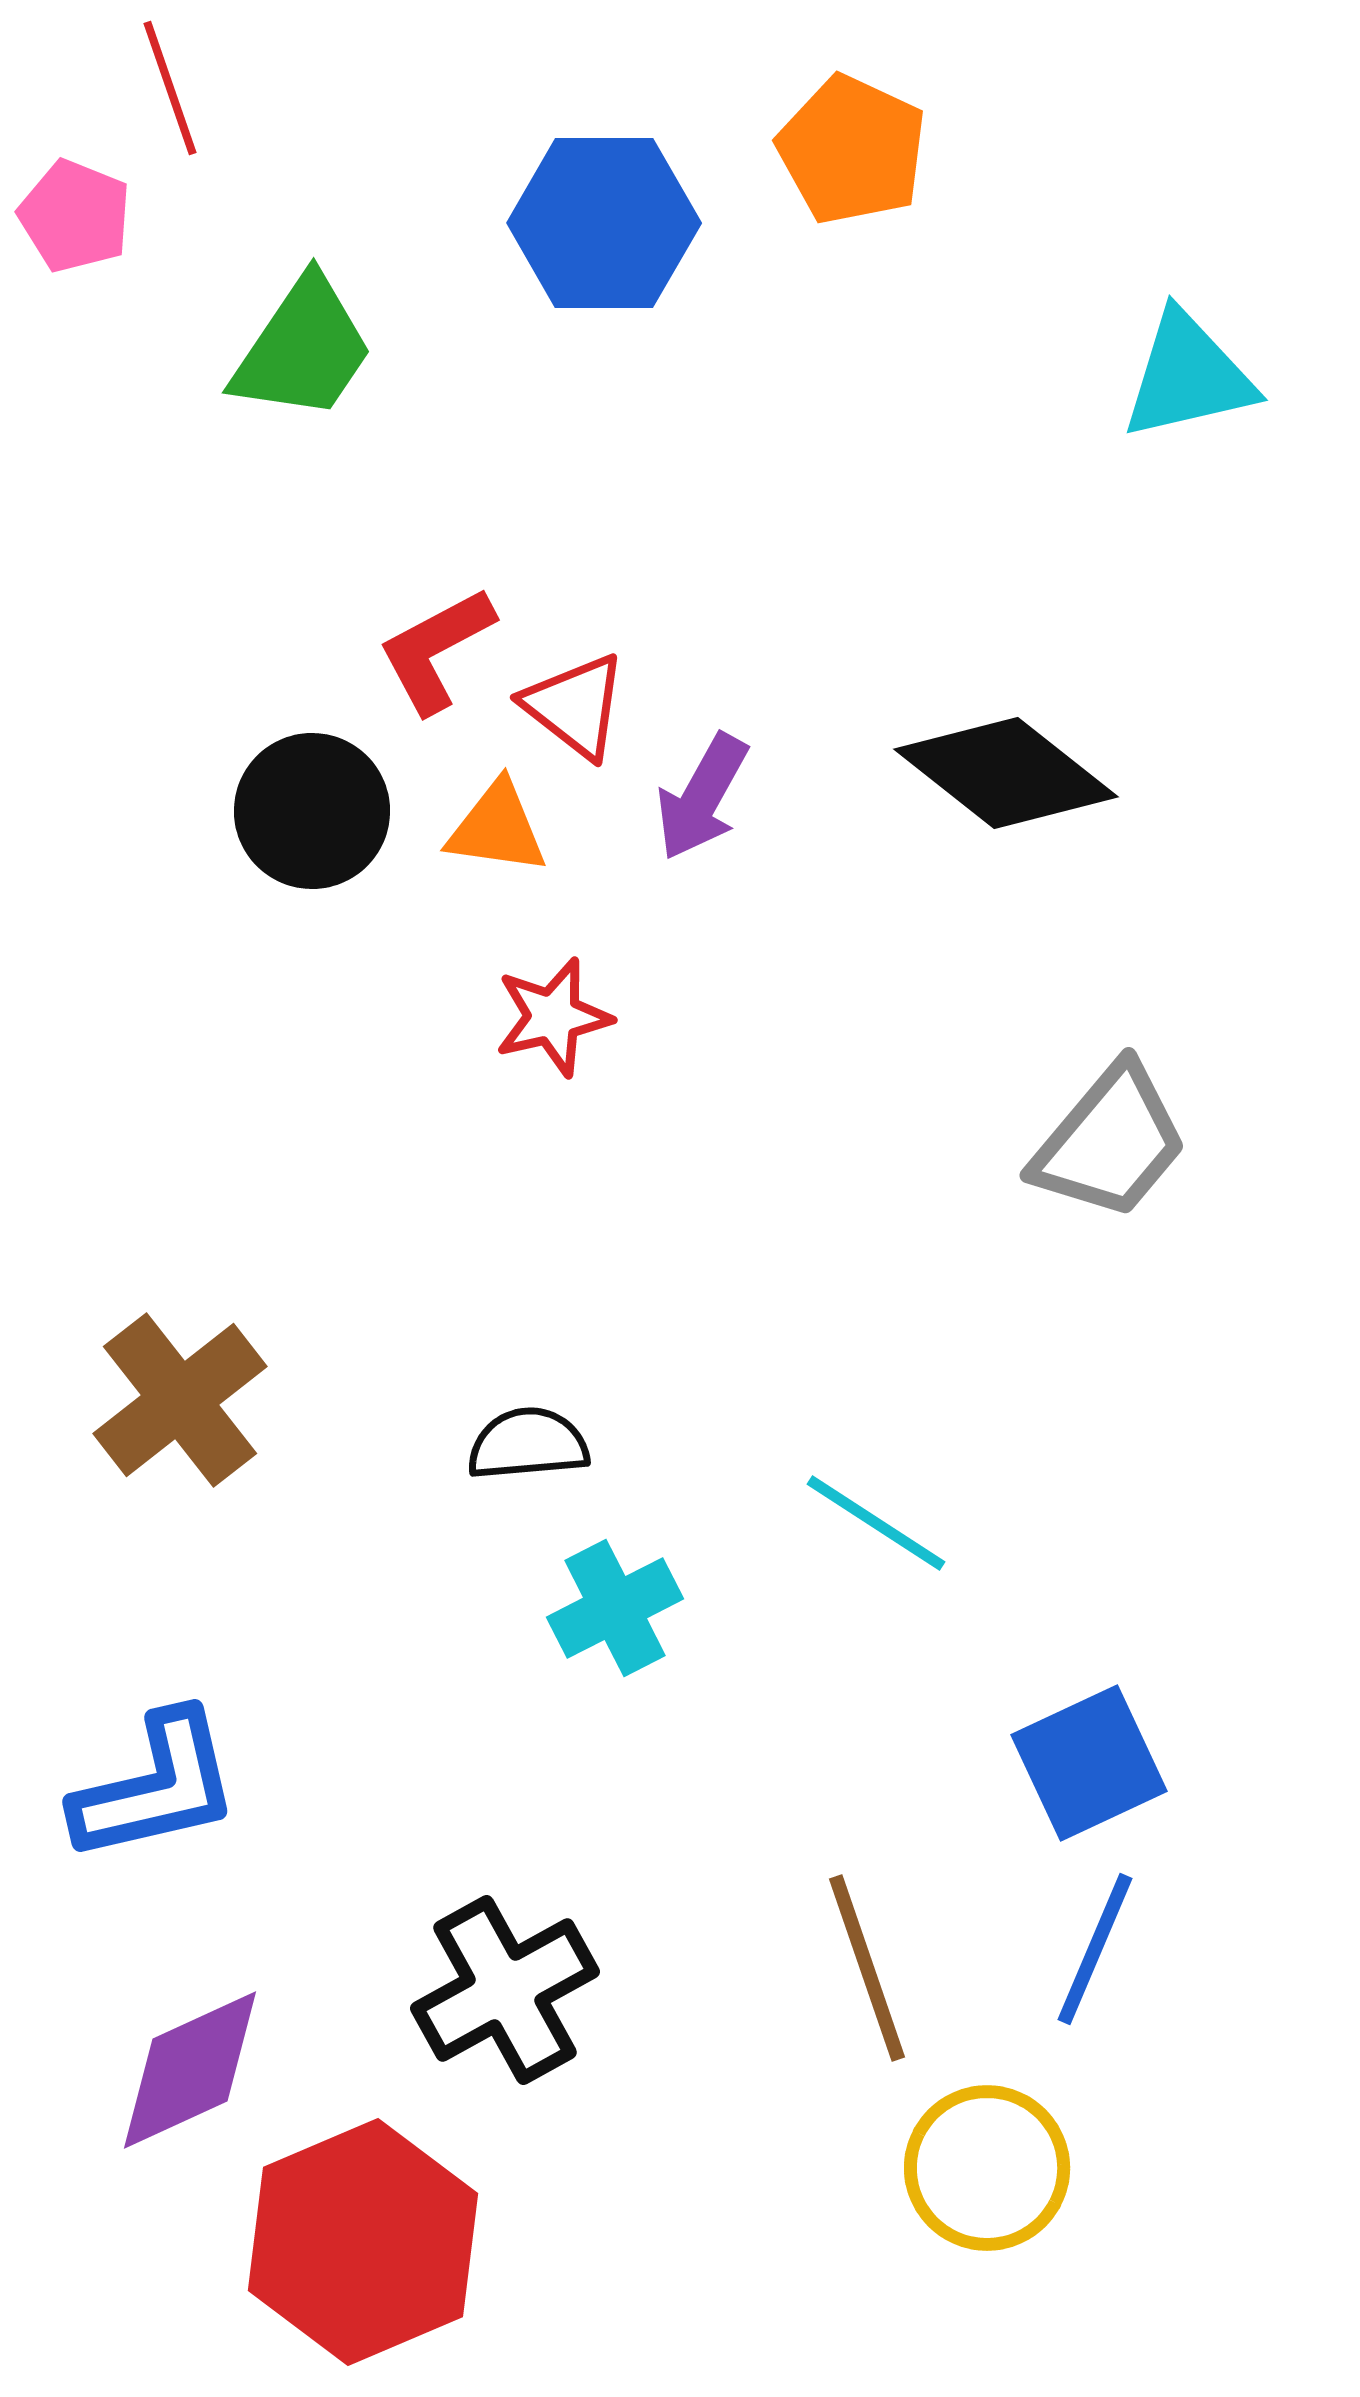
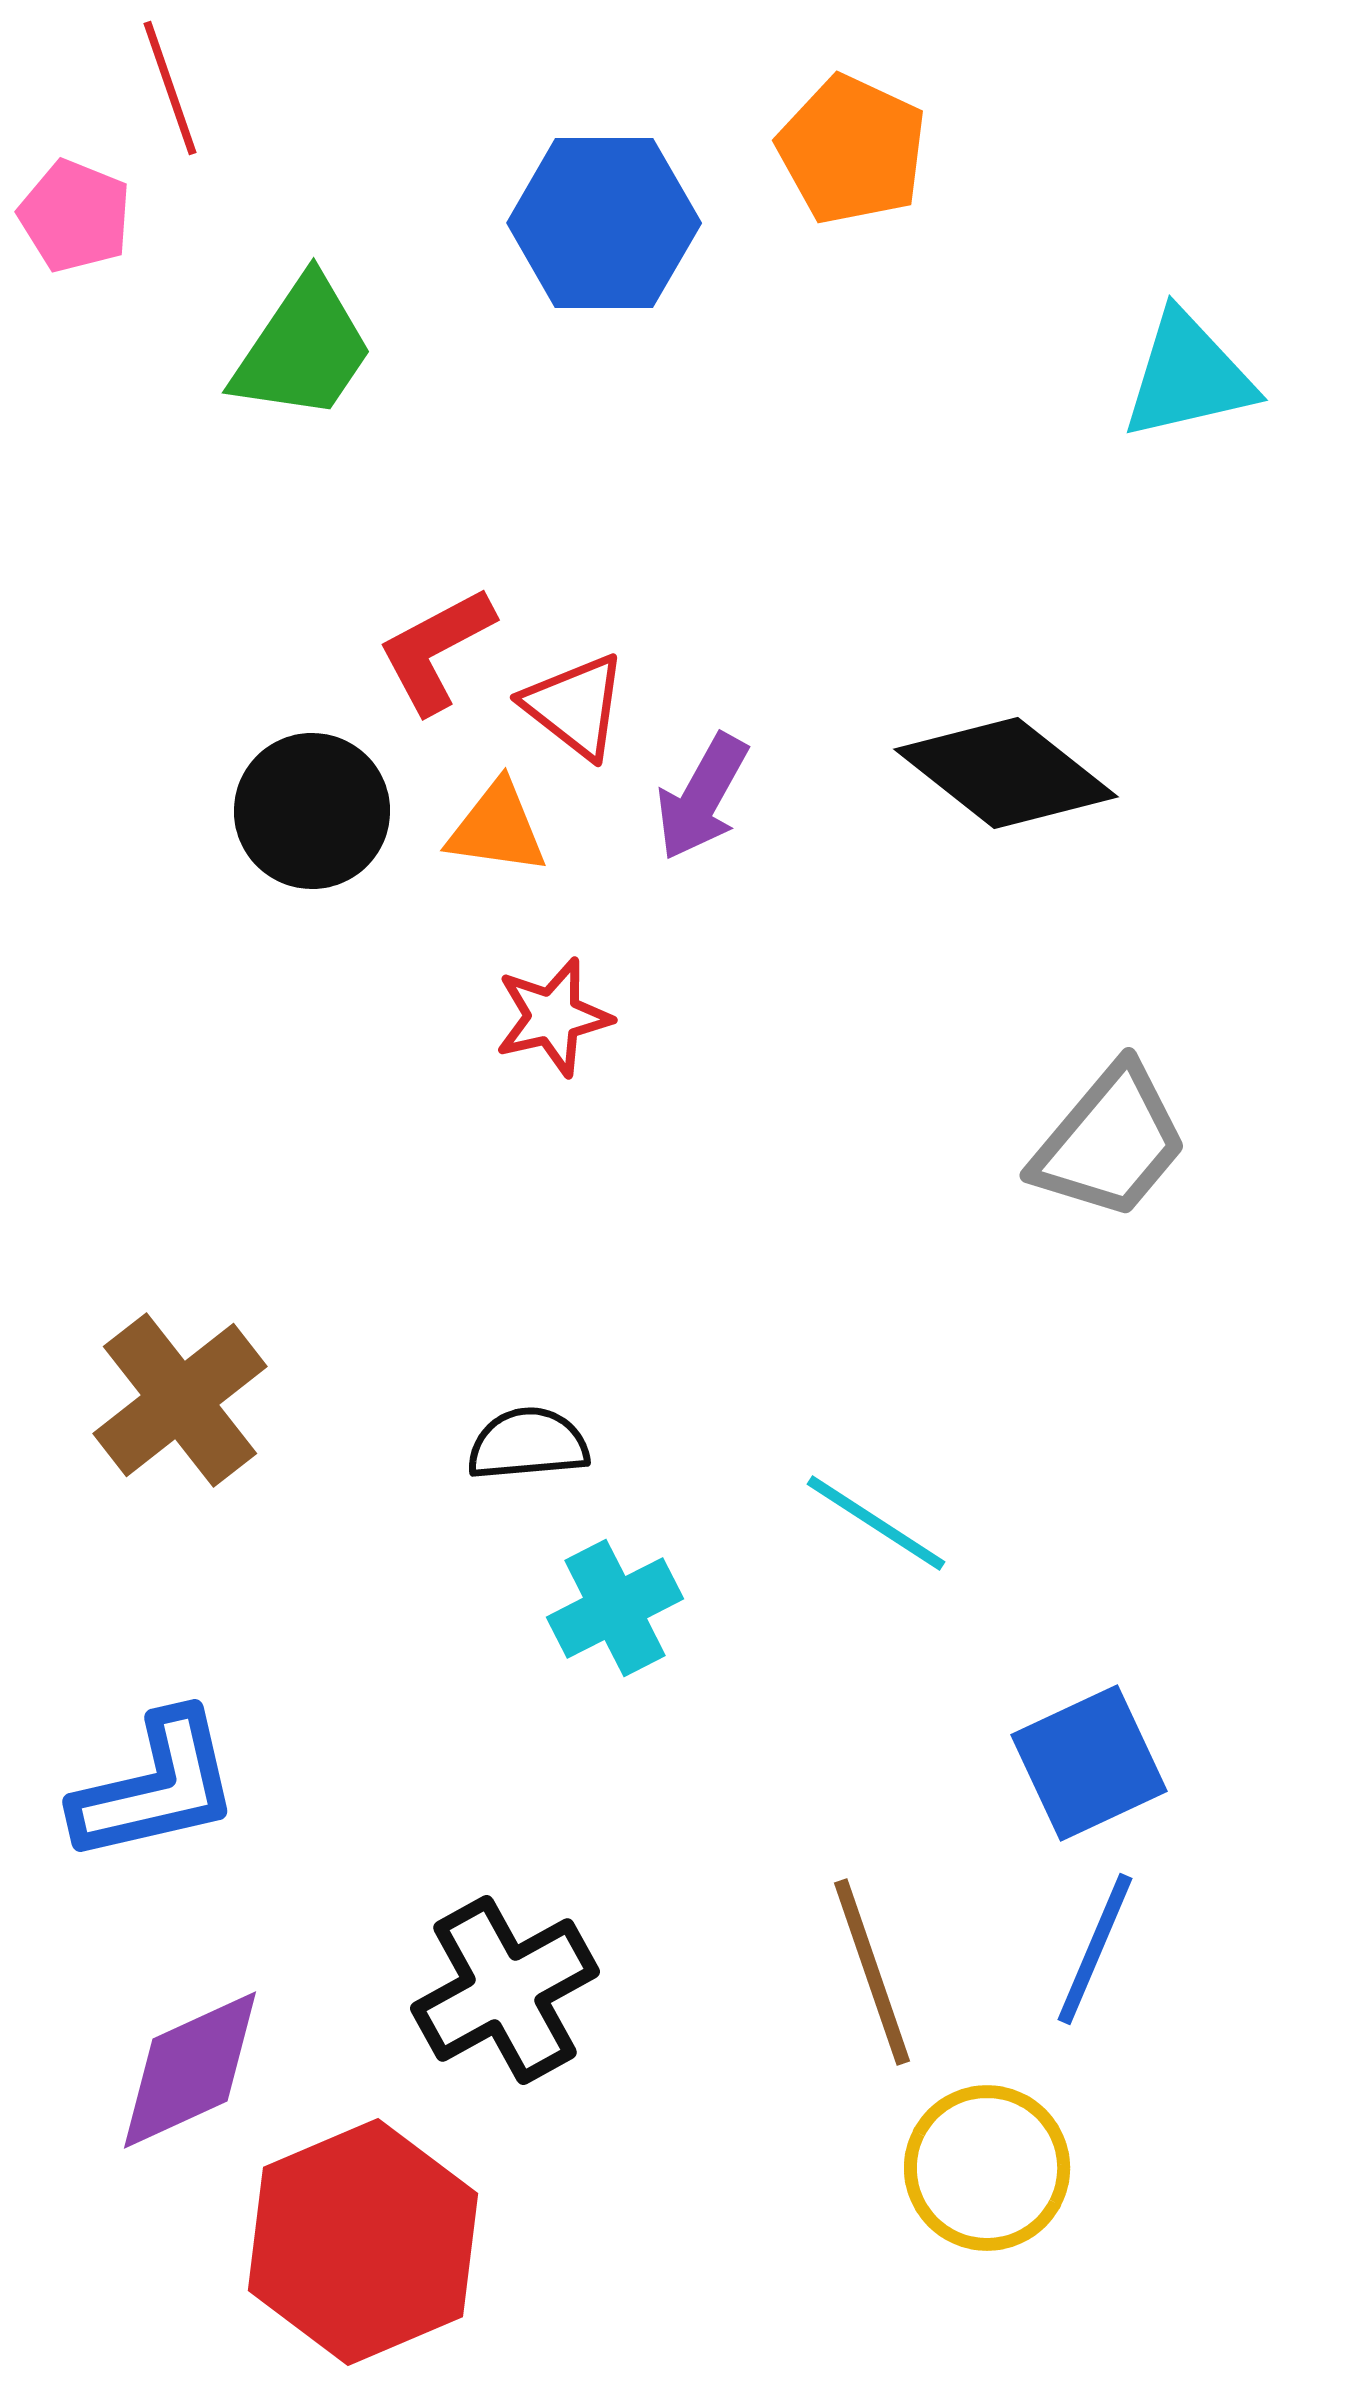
brown line: moved 5 px right, 4 px down
